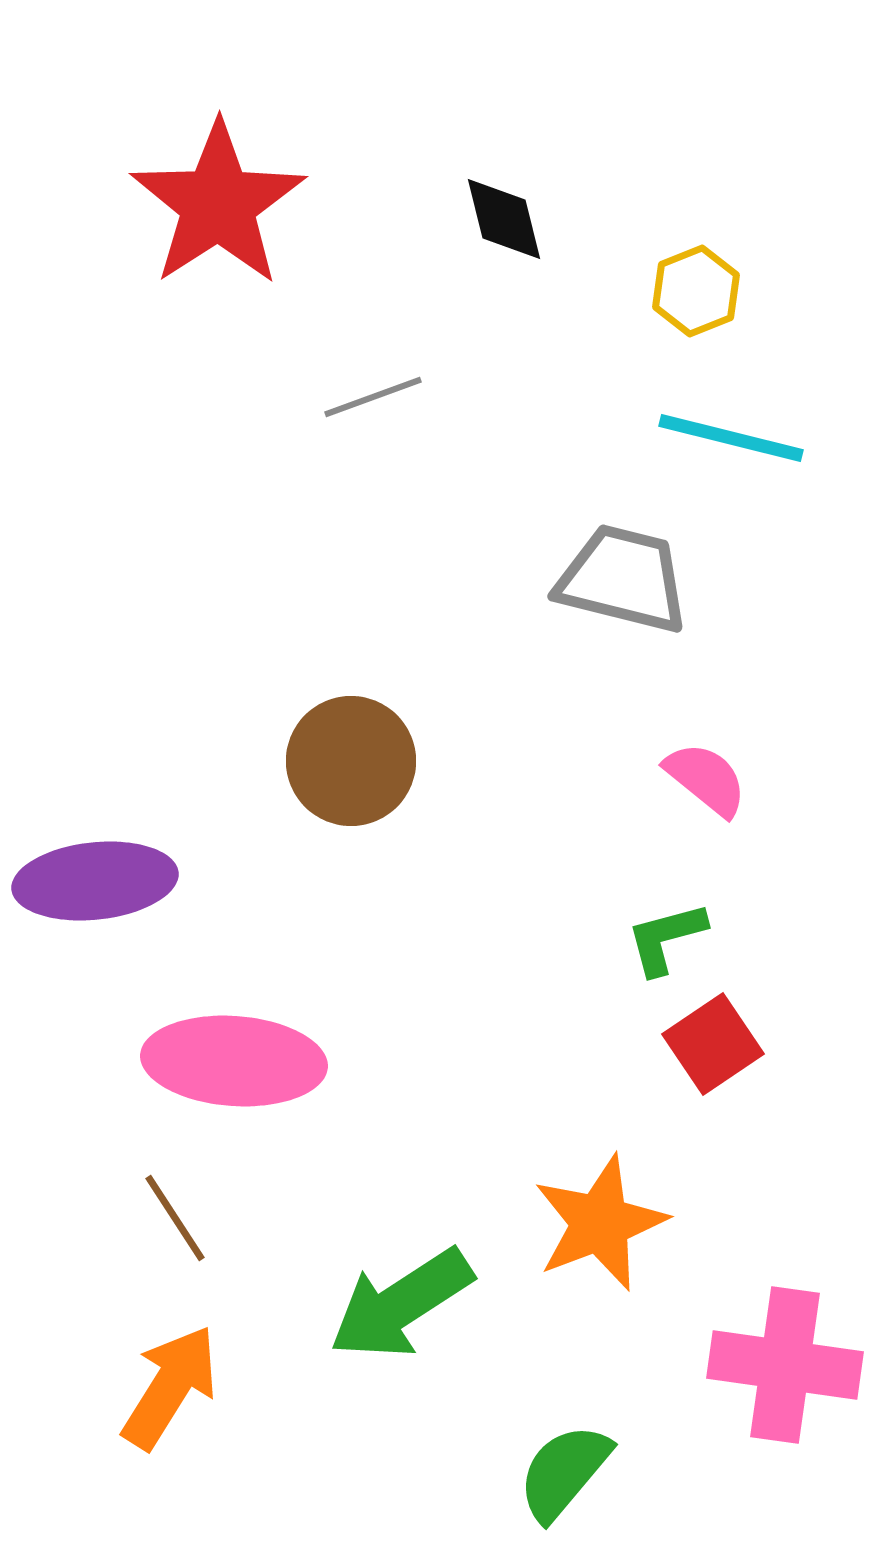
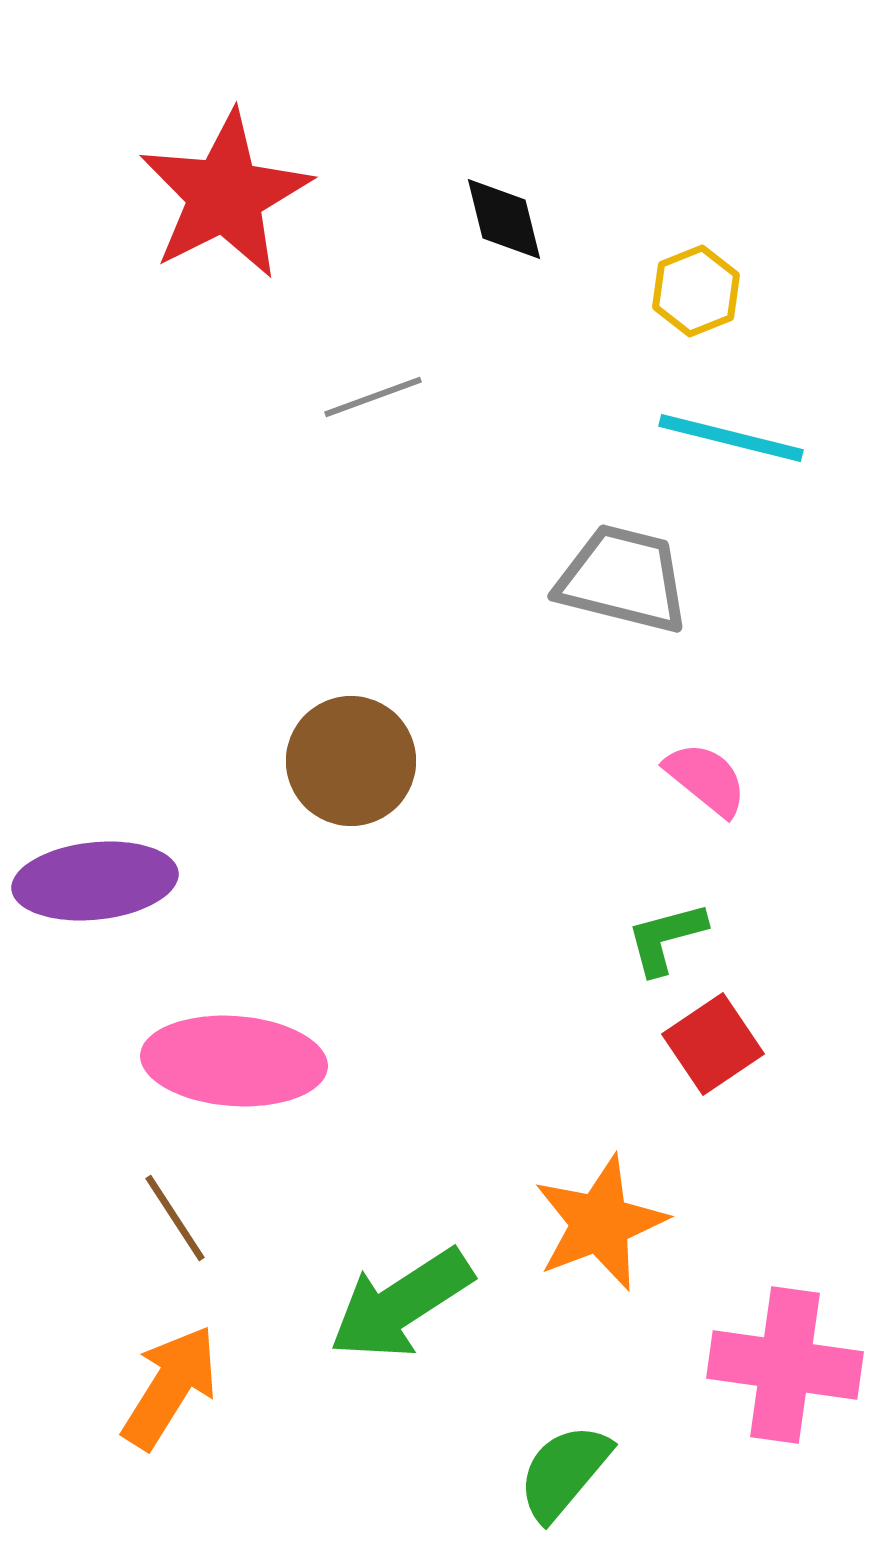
red star: moved 7 px right, 9 px up; rotated 6 degrees clockwise
